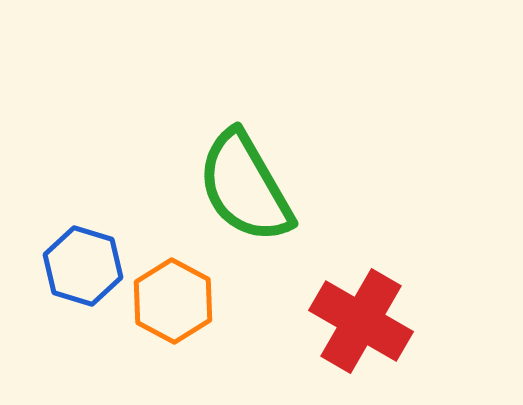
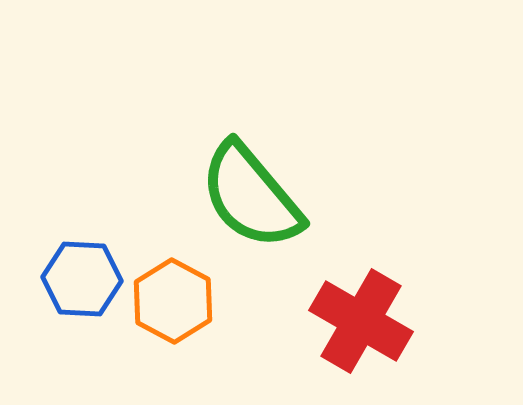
green semicircle: moved 6 px right, 9 px down; rotated 10 degrees counterclockwise
blue hexagon: moved 1 px left, 13 px down; rotated 14 degrees counterclockwise
